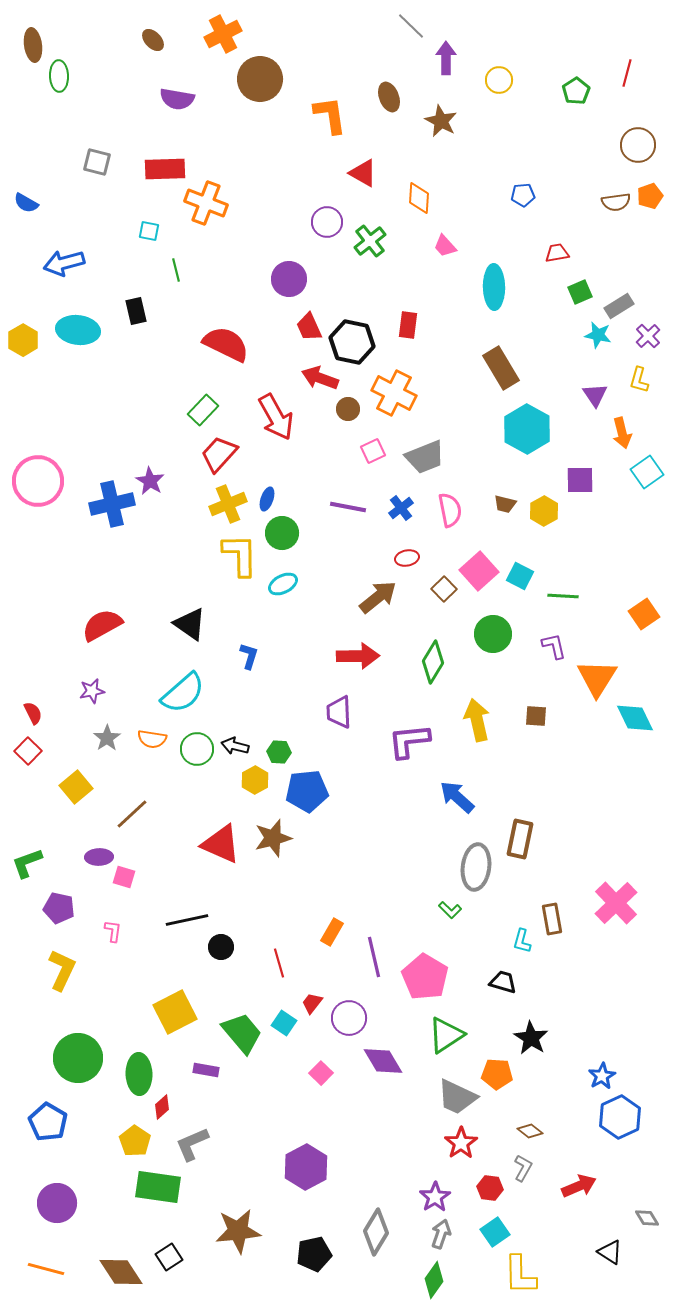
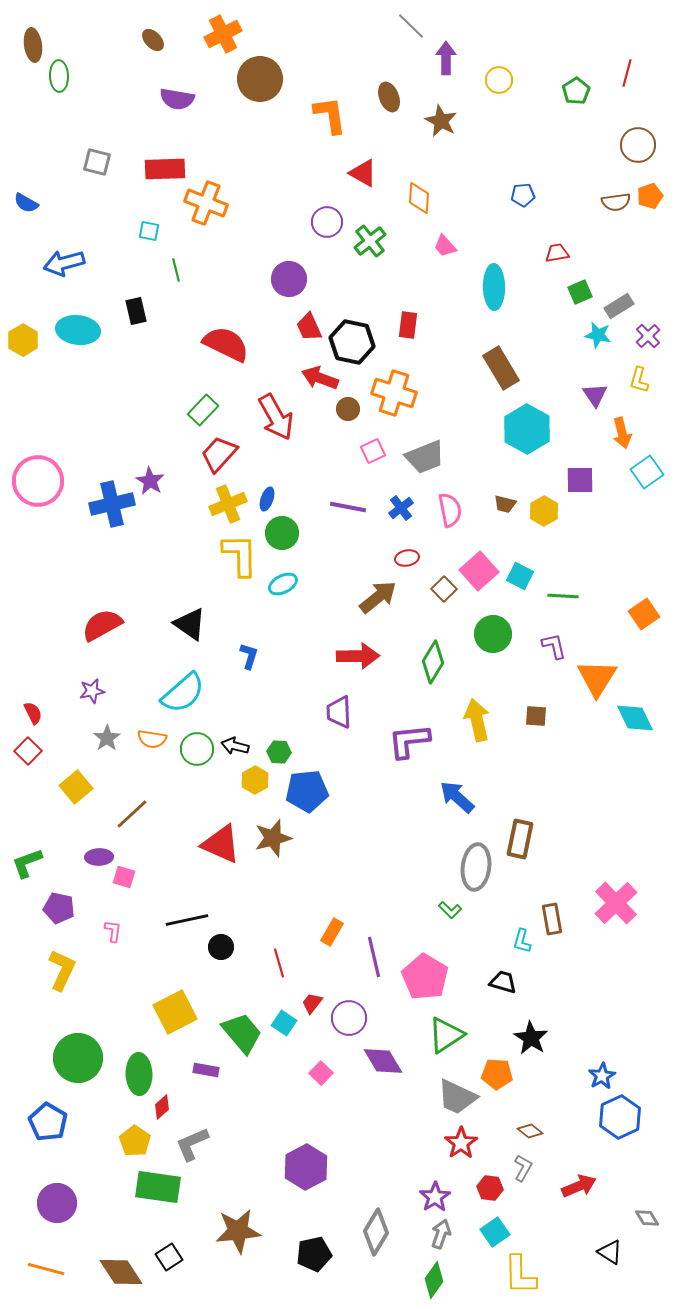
orange cross at (394, 393): rotated 9 degrees counterclockwise
